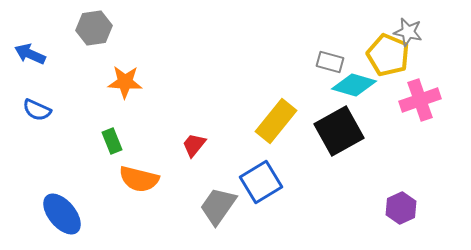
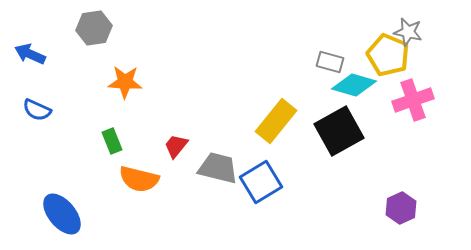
pink cross: moved 7 px left
red trapezoid: moved 18 px left, 1 px down
gray trapezoid: moved 38 px up; rotated 69 degrees clockwise
